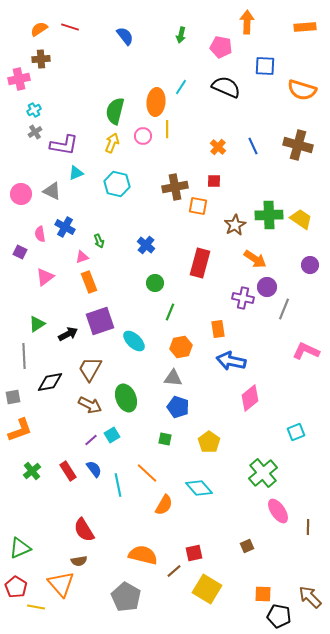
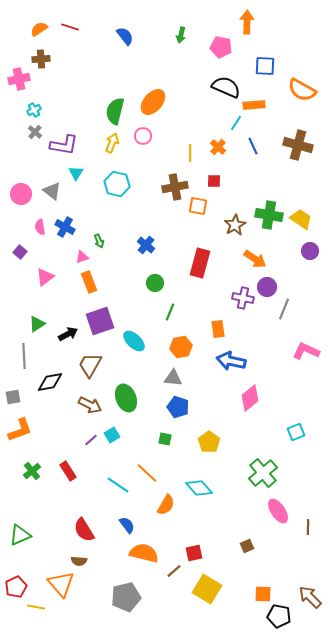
orange rectangle at (305, 27): moved 51 px left, 78 px down
cyan line at (181, 87): moved 55 px right, 36 px down
orange semicircle at (302, 90): rotated 12 degrees clockwise
orange ellipse at (156, 102): moved 3 px left; rotated 36 degrees clockwise
yellow line at (167, 129): moved 23 px right, 24 px down
gray cross at (35, 132): rotated 16 degrees counterclockwise
cyan triangle at (76, 173): rotated 35 degrees counterclockwise
gray triangle at (52, 191): rotated 12 degrees clockwise
green cross at (269, 215): rotated 12 degrees clockwise
pink semicircle at (40, 234): moved 7 px up
purple square at (20, 252): rotated 16 degrees clockwise
purple circle at (310, 265): moved 14 px up
brown trapezoid at (90, 369): moved 4 px up
blue semicircle at (94, 469): moved 33 px right, 56 px down
cyan line at (118, 485): rotated 45 degrees counterclockwise
orange semicircle at (164, 505): moved 2 px right
green triangle at (20, 548): moved 13 px up
orange semicircle at (143, 555): moved 1 px right, 2 px up
brown semicircle at (79, 561): rotated 14 degrees clockwise
red pentagon at (16, 587): rotated 15 degrees clockwise
gray pentagon at (126, 597): rotated 28 degrees clockwise
